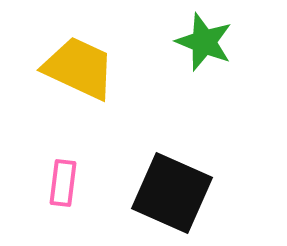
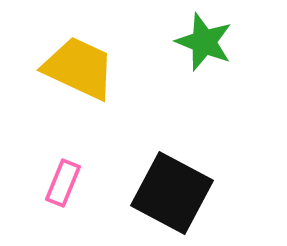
pink rectangle: rotated 15 degrees clockwise
black square: rotated 4 degrees clockwise
